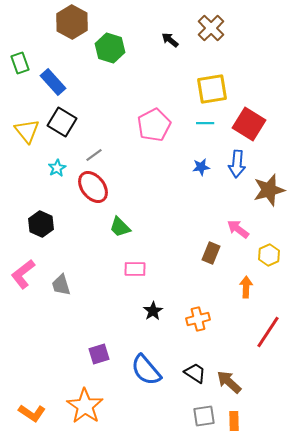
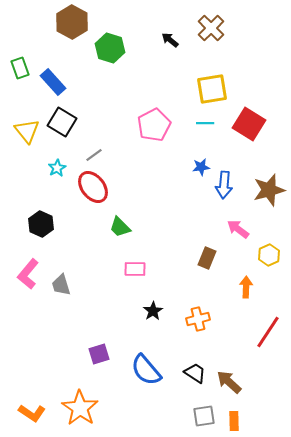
green rectangle: moved 5 px down
blue arrow: moved 13 px left, 21 px down
brown rectangle: moved 4 px left, 5 px down
pink L-shape: moved 5 px right; rotated 12 degrees counterclockwise
orange star: moved 5 px left, 2 px down
